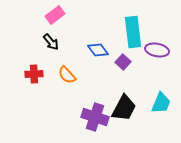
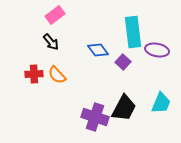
orange semicircle: moved 10 px left
